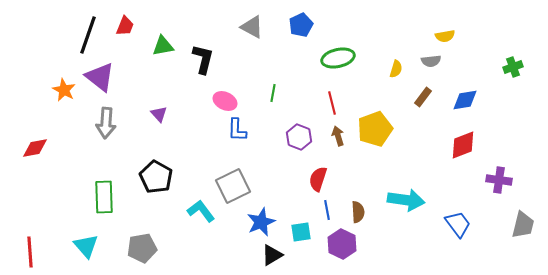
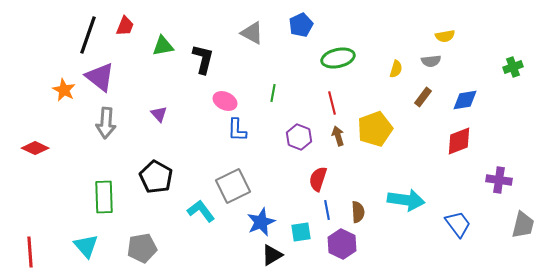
gray triangle at (252, 27): moved 6 px down
red diamond at (463, 145): moved 4 px left, 4 px up
red diamond at (35, 148): rotated 36 degrees clockwise
